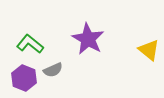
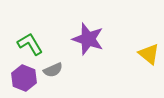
purple star: rotated 12 degrees counterclockwise
green L-shape: rotated 20 degrees clockwise
yellow triangle: moved 4 px down
